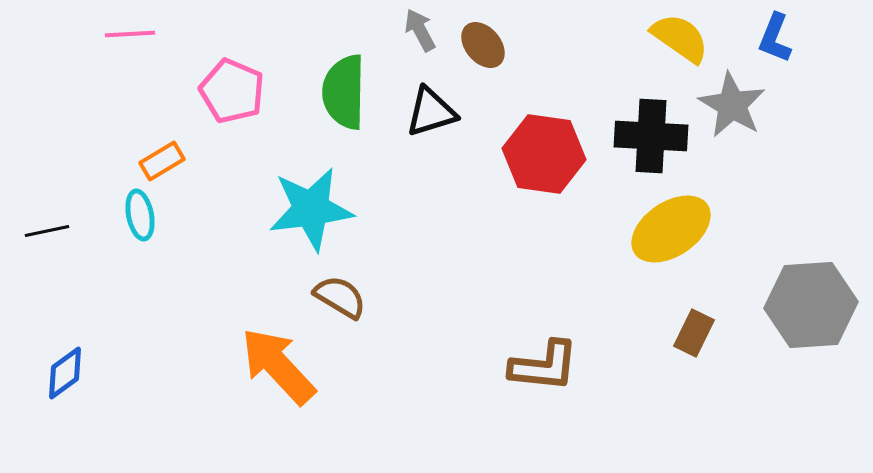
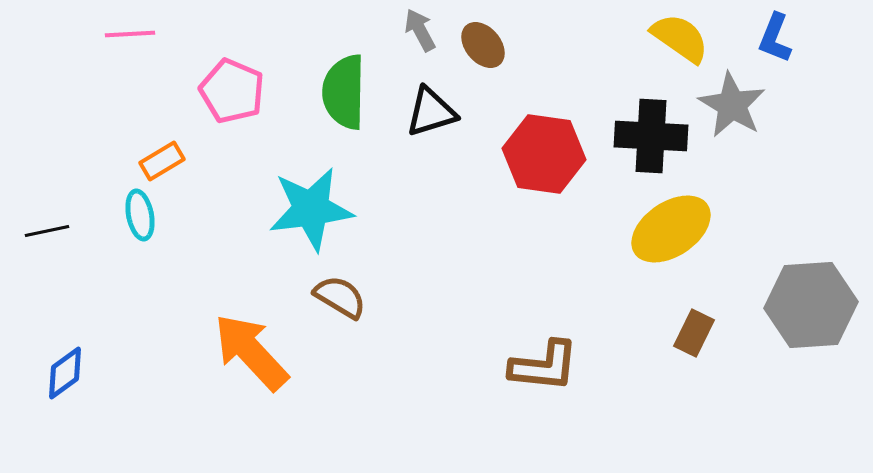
orange arrow: moved 27 px left, 14 px up
